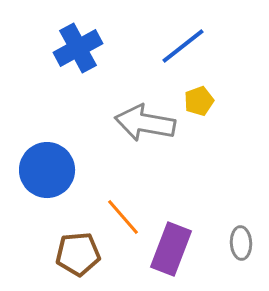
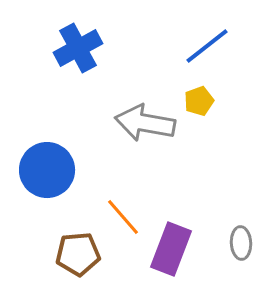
blue line: moved 24 px right
